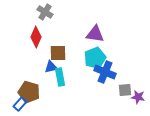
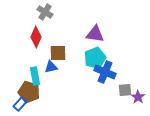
cyan rectangle: moved 25 px left, 1 px up
purple star: rotated 24 degrees clockwise
